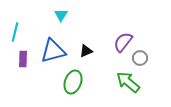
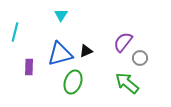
blue triangle: moved 7 px right, 3 px down
purple rectangle: moved 6 px right, 8 px down
green arrow: moved 1 px left, 1 px down
